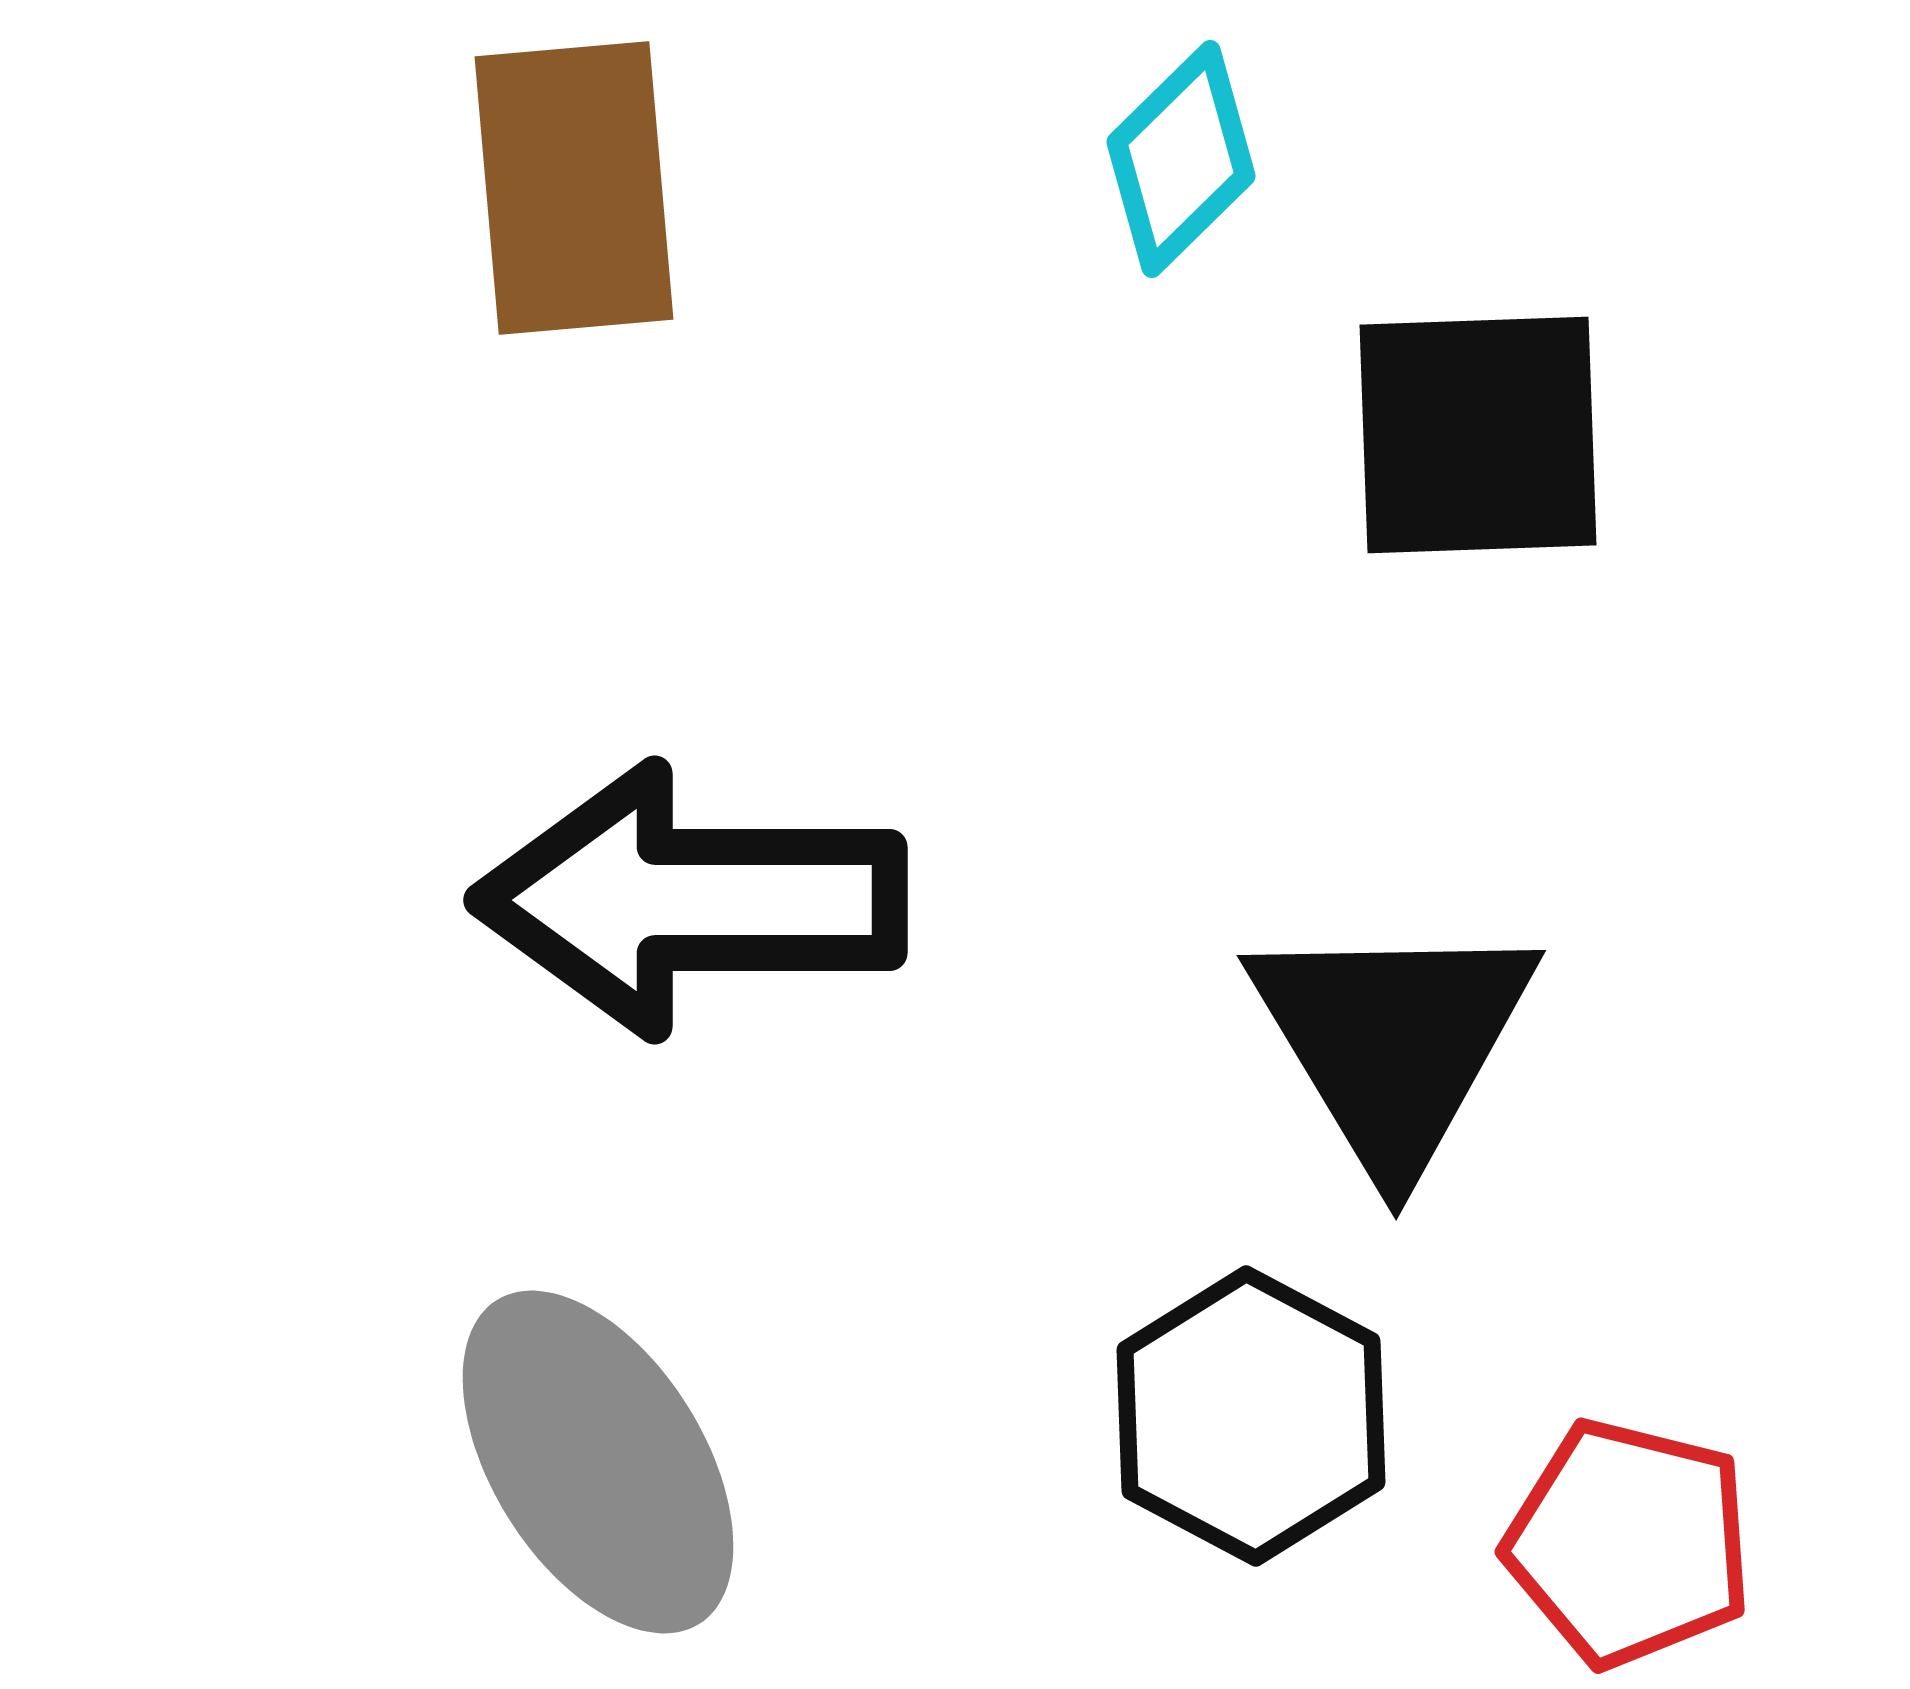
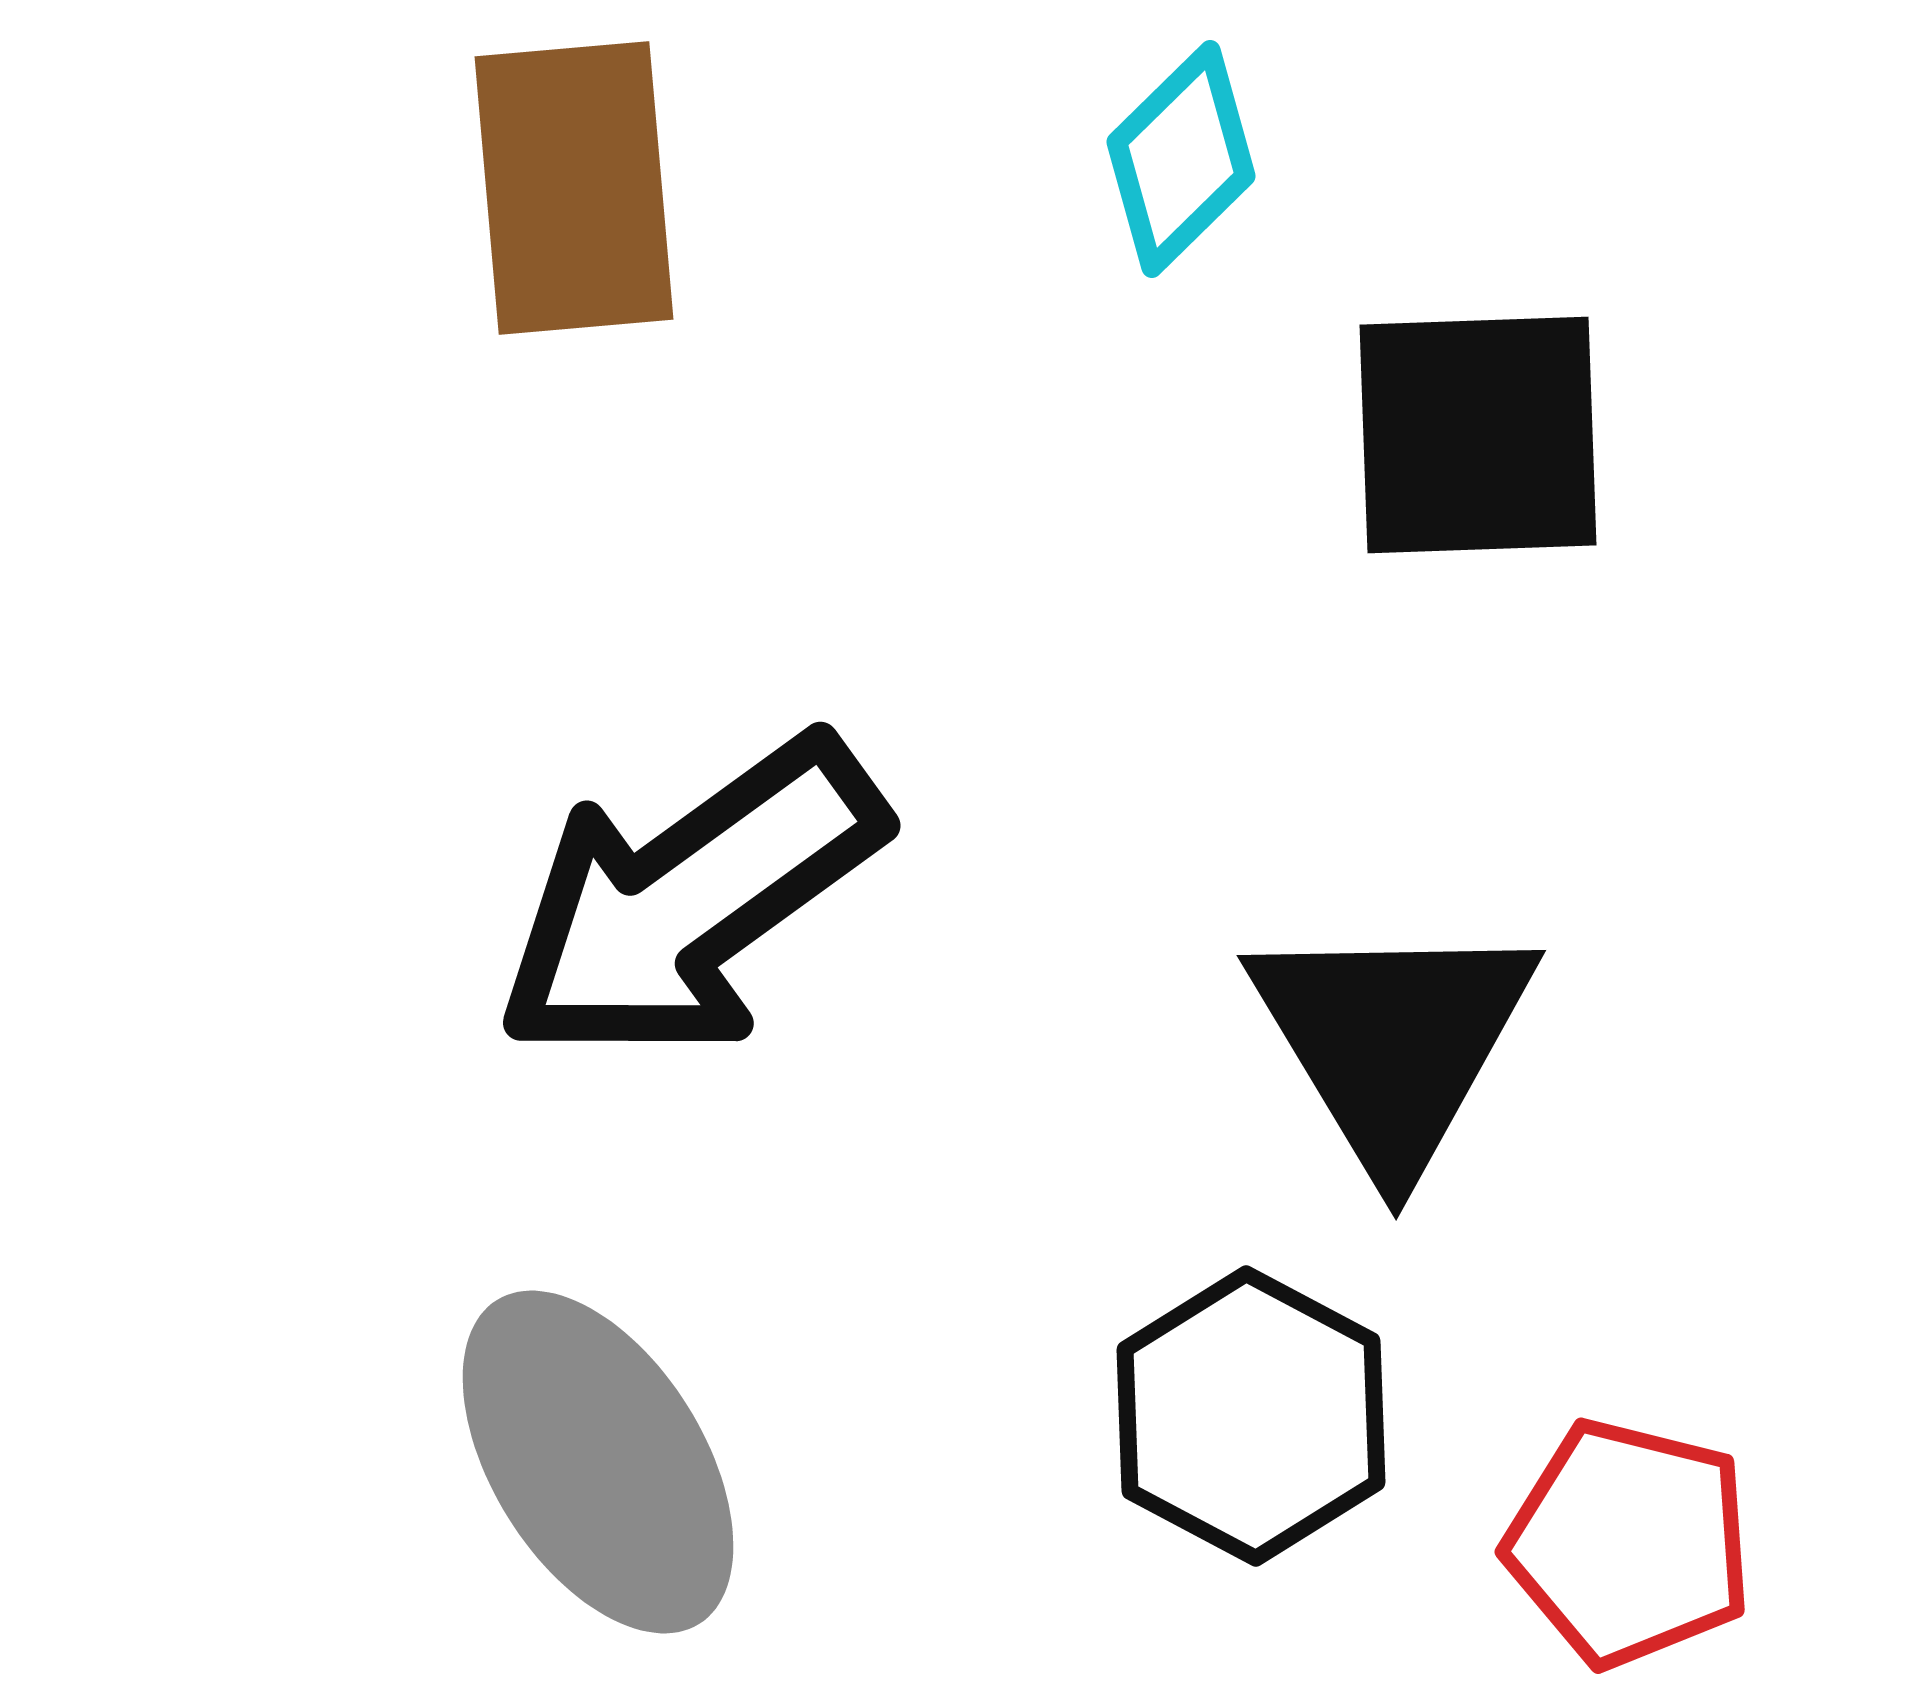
black arrow: rotated 36 degrees counterclockwise
